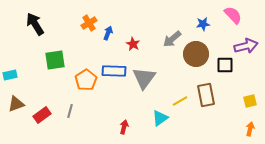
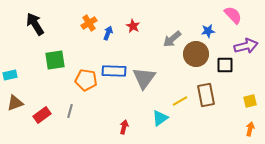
blue star: moved 5 px right, 7 px down
red star: moved 18 px up
orange pentagon: rotated 30 degrees counterclockwise
brown triangle: moved 1 px left, 1 px up
